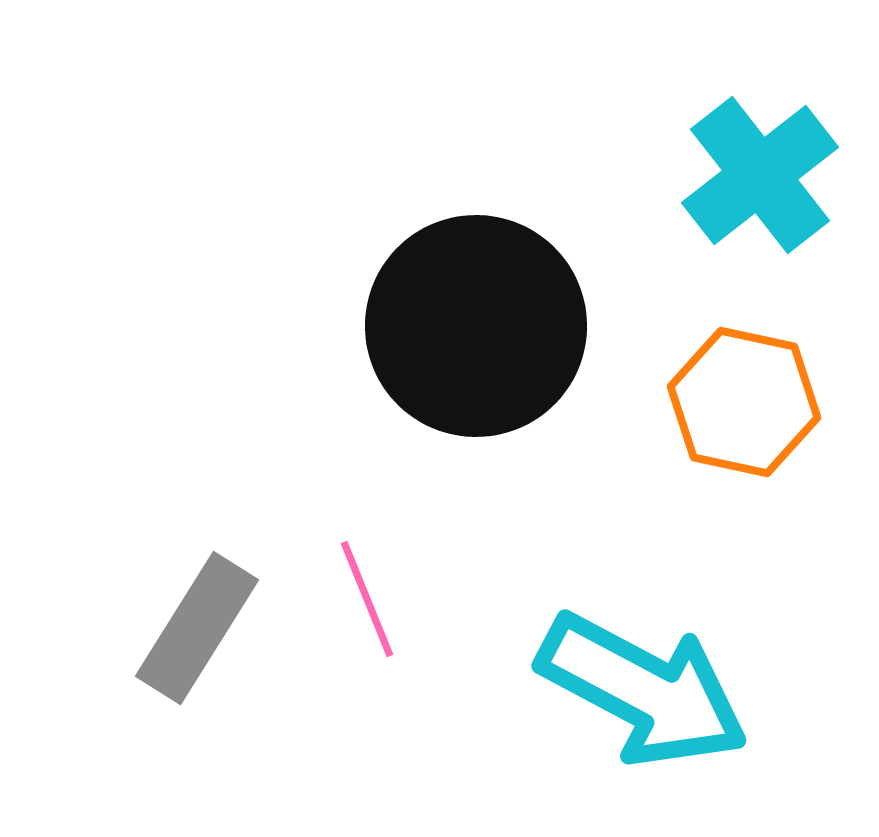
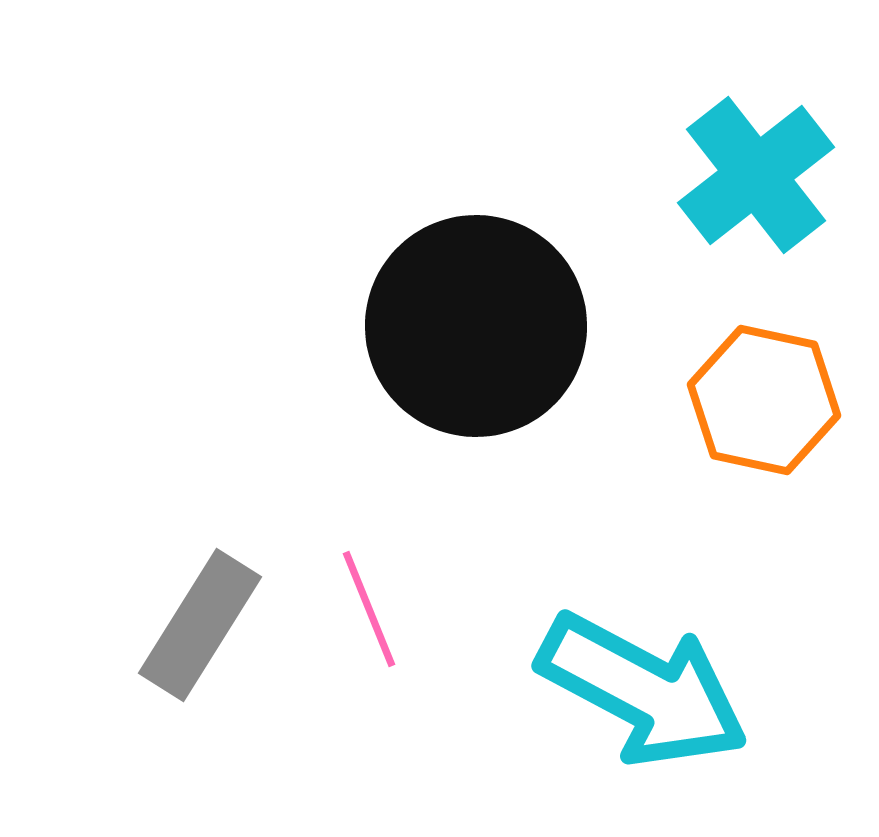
cyan cross: moved 4 px left
orange hexagon: moved 20 px right, 2 px up
pink line: moved 2 px right, 10 px down
gray rectangle: moved 3 px right, 3 px up
